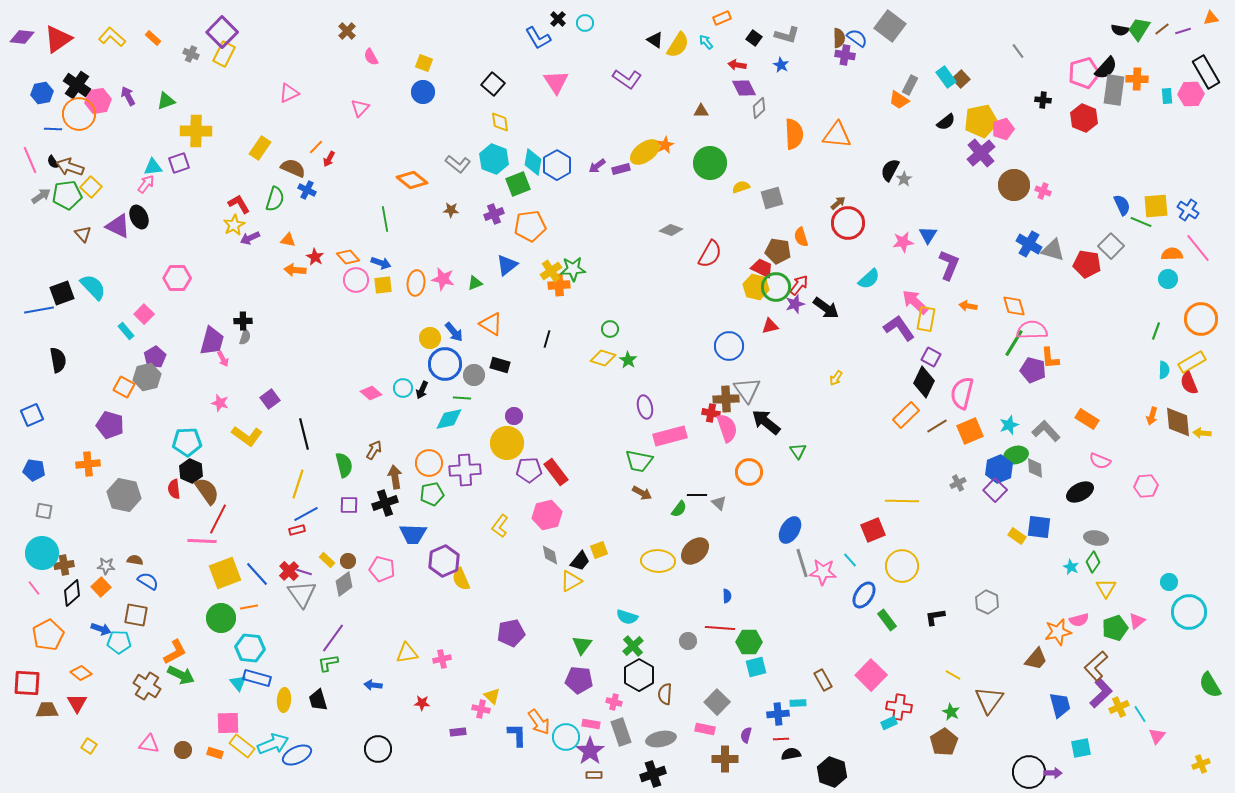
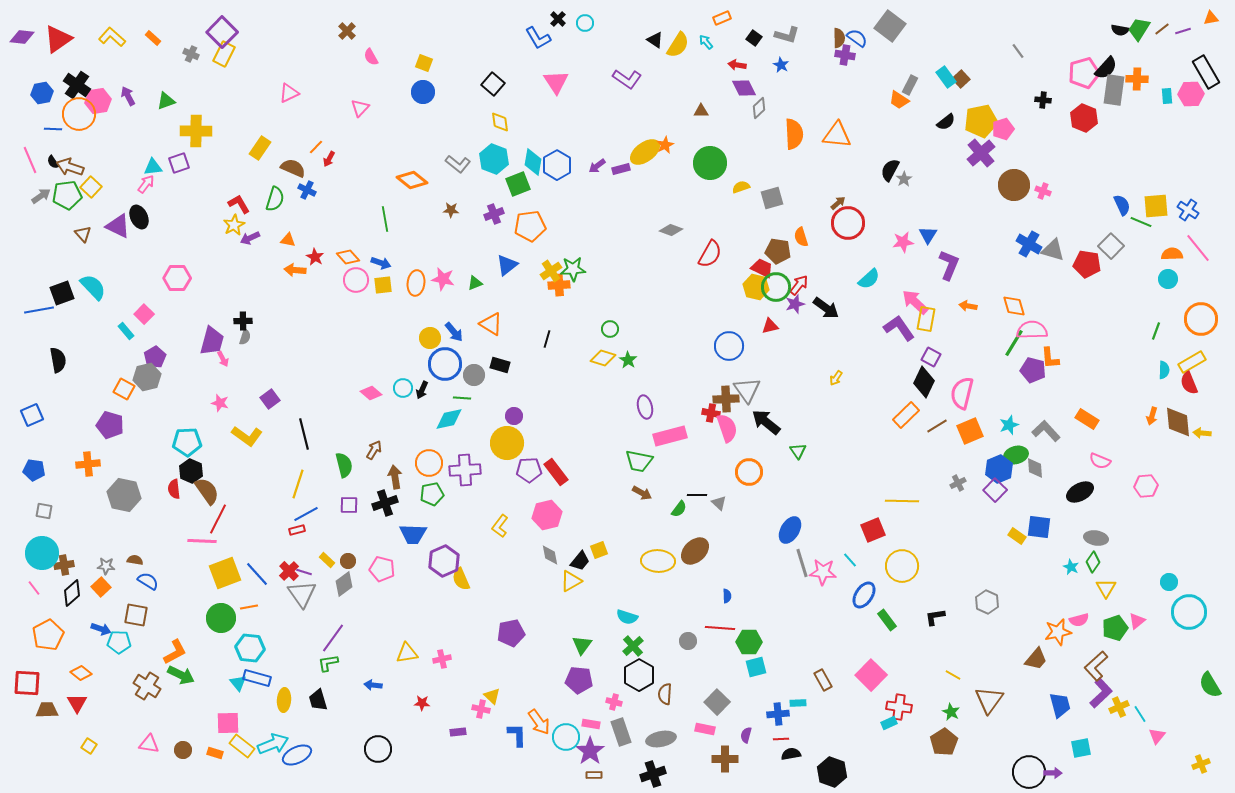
orange square at (124, 387): moved 2 px down
